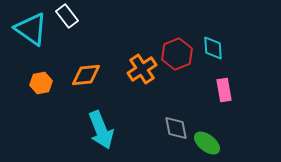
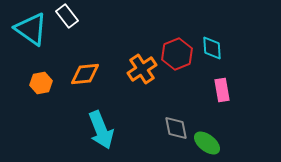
cyan diamond: moved 1 px left
orange diamond: moved 1 px left, 1 px up
pink rectangle: moved 2 px left
